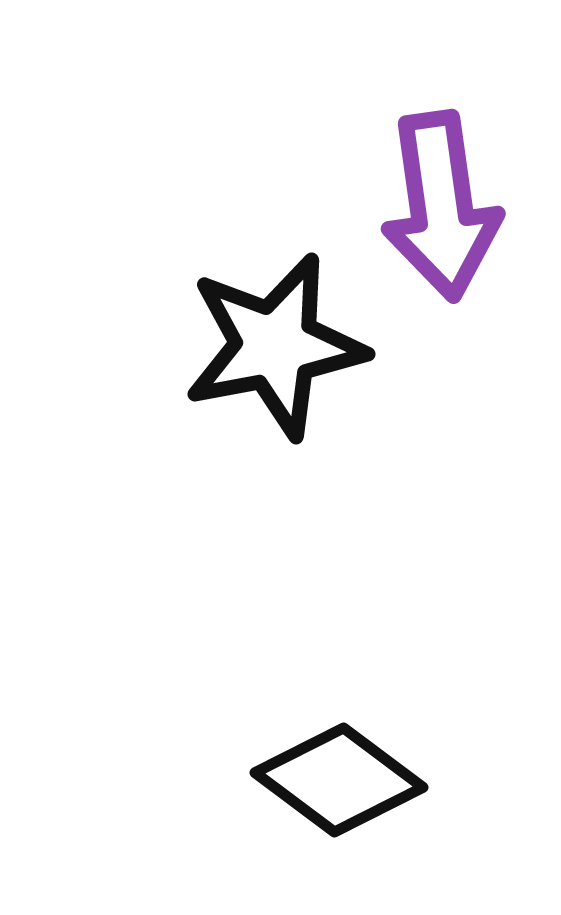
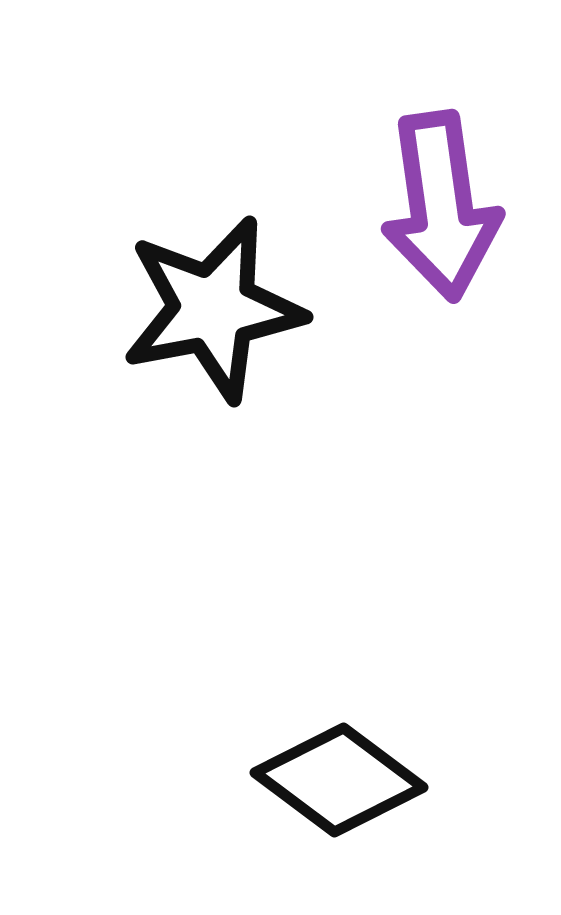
black star: moved 62 px left, 37 px up
